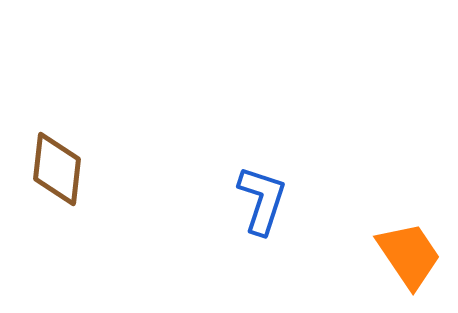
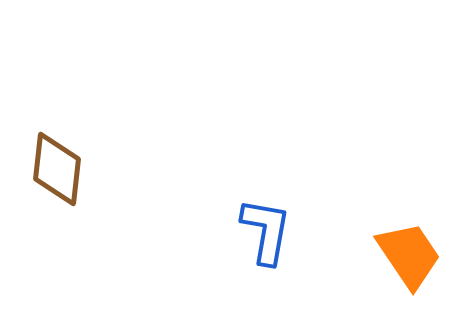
blue L-shape: moved 4 px right, 31 px down; rotated 8 degrees counterclockwise
